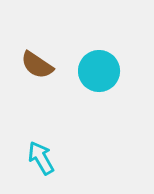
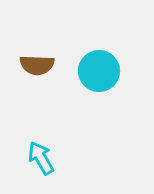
brown semicircle: rotated 32 degrees counterclockwise
